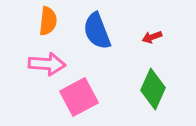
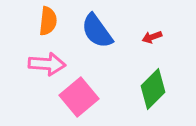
blue semicircle: rotated 15 degrees counterclockwise
green diamond: rotated 21 degrees clockwise
pink square: rotated 12 degrees counterclockwise
